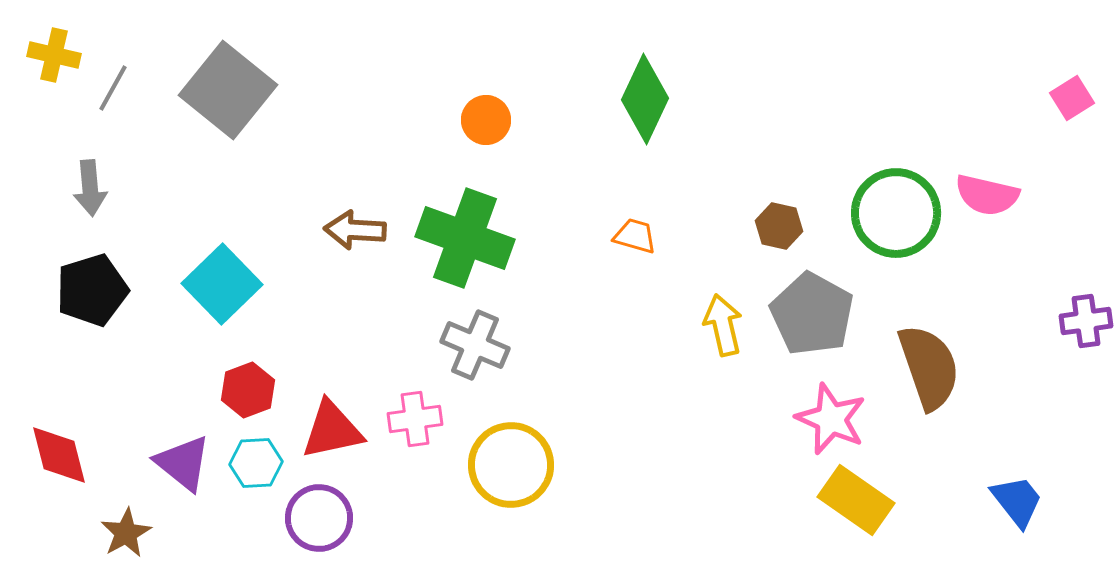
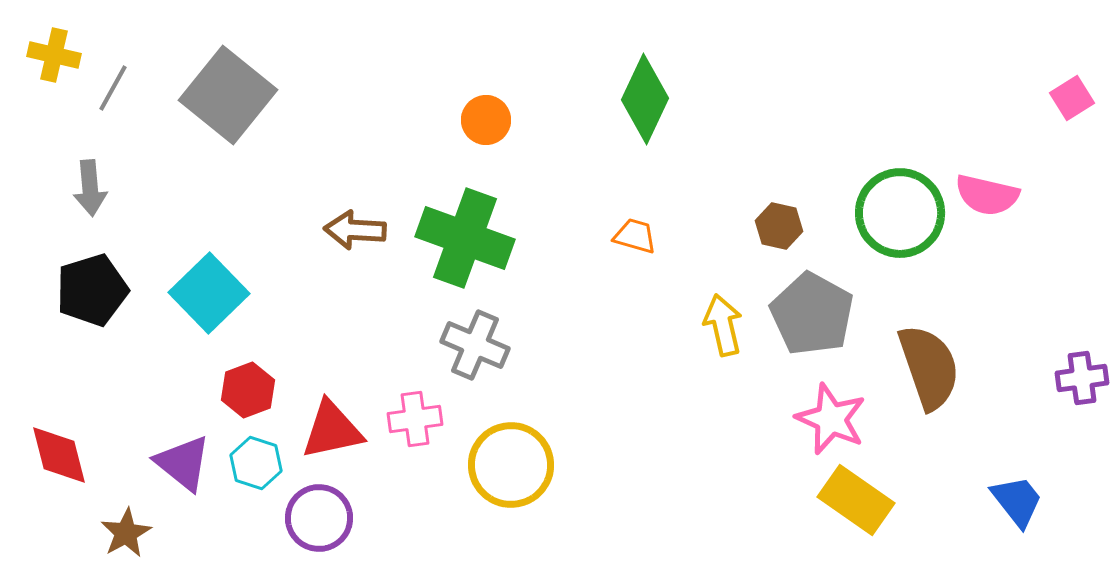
gray square: moved 5 px down
green circle: moved 4 px right
cyan square: moved 13 px left, 9 px down
purple cross: moved 4 px left, 57 px down
cyan hexagon: rotated 21 degrees clockwise
